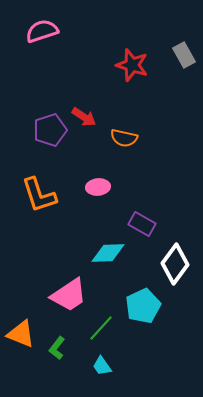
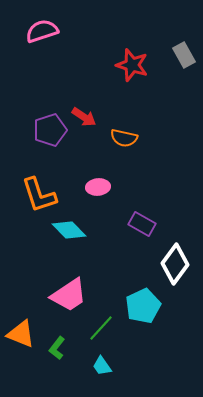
cyan diamond: moved 39 px left, 23 px up; rotated 48 degrees clockwise
